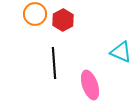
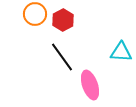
cyan triangle: rotated 20 degrees counterclockwise
black line: moved 8 px right, 6 px up; rotated 32 degrees counterclockwise
